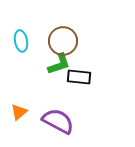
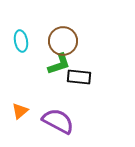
orange triangle: moved 1 px right, 1 px up
